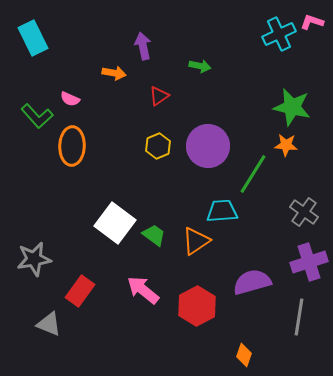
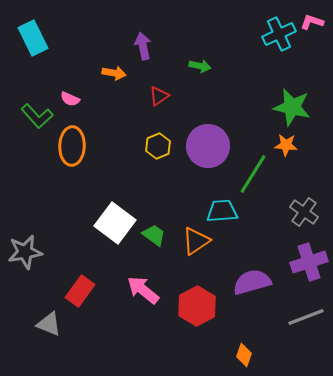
gray star: moved 9 px left, 7 px up
gray line: moved 7 px right; rotated 60 degrees clockwise
